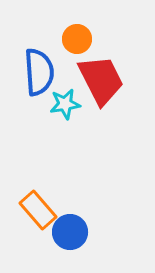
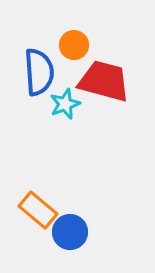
orange circle: moved 3 px left, 6 px down
red trapezoid: moved 3 px right, 1 px down; rotated 48 degrees counterclockwise
cyan star: rotated 12 degrees counterclockwise
orange rectangle: rotated 9 degrees counterclockwise
